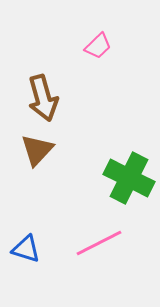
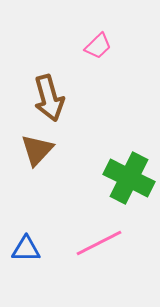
brown arrow: moved 6 px right
blue triangle: rotated 16 degrees counterclockwise
